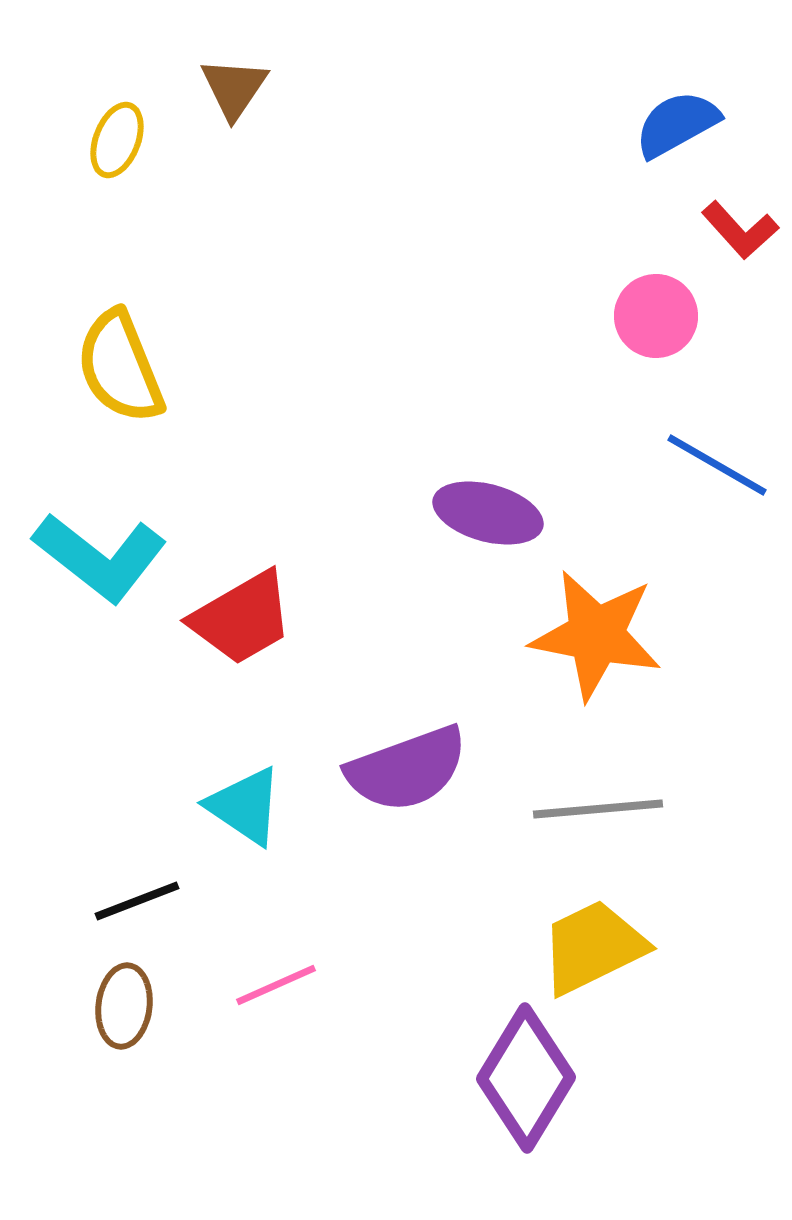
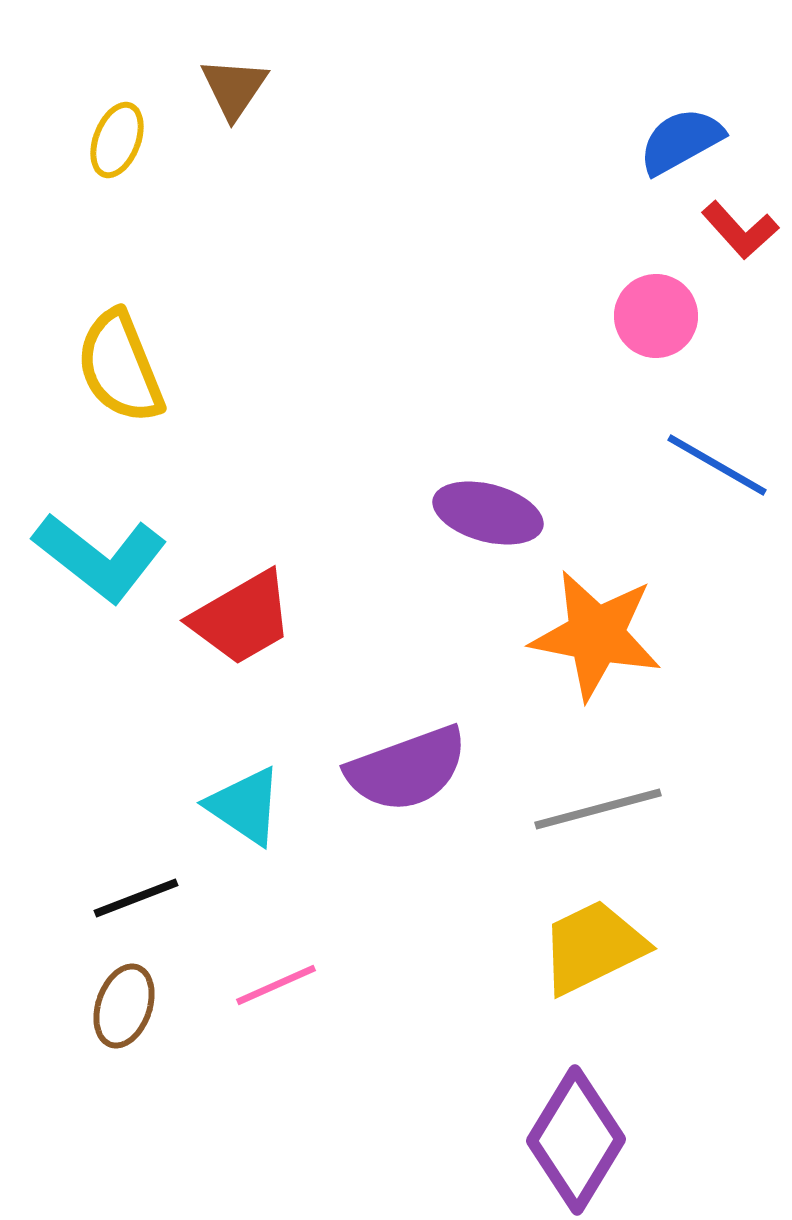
blue semicircle: moved 4 px right, 17 px down
gray line: rotated 10 degrees counterclockwise
black line: moved 1 px left, 3 px up
brown ellipse: rotated 12 degrees clockwise
purple diamond: moved 50 px right, 62 px down
